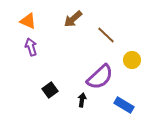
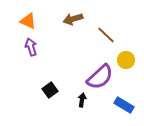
brown arrow: rotated 24 degrees clockwise
yellow circle: moved 6 px left
